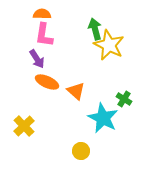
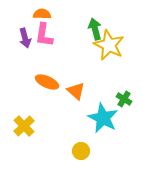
purple arrow: moved 12 px left, 21 px up; rotated 18 degrees clockwise
